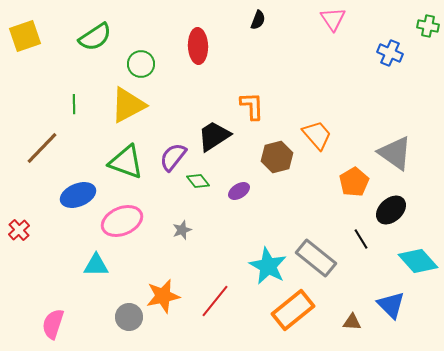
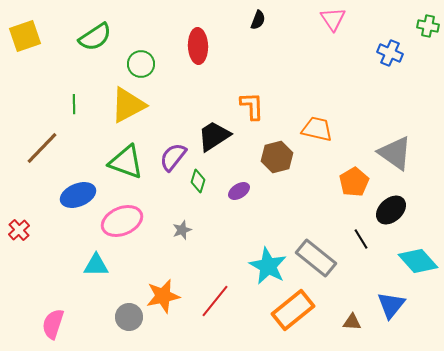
orange trapezoid: moved 6 px up; rotated 36 degrees counterclockwise
green diamond: rotated 55 degrees clockwise
blue triangle: rotated 24 degrees clockwise
